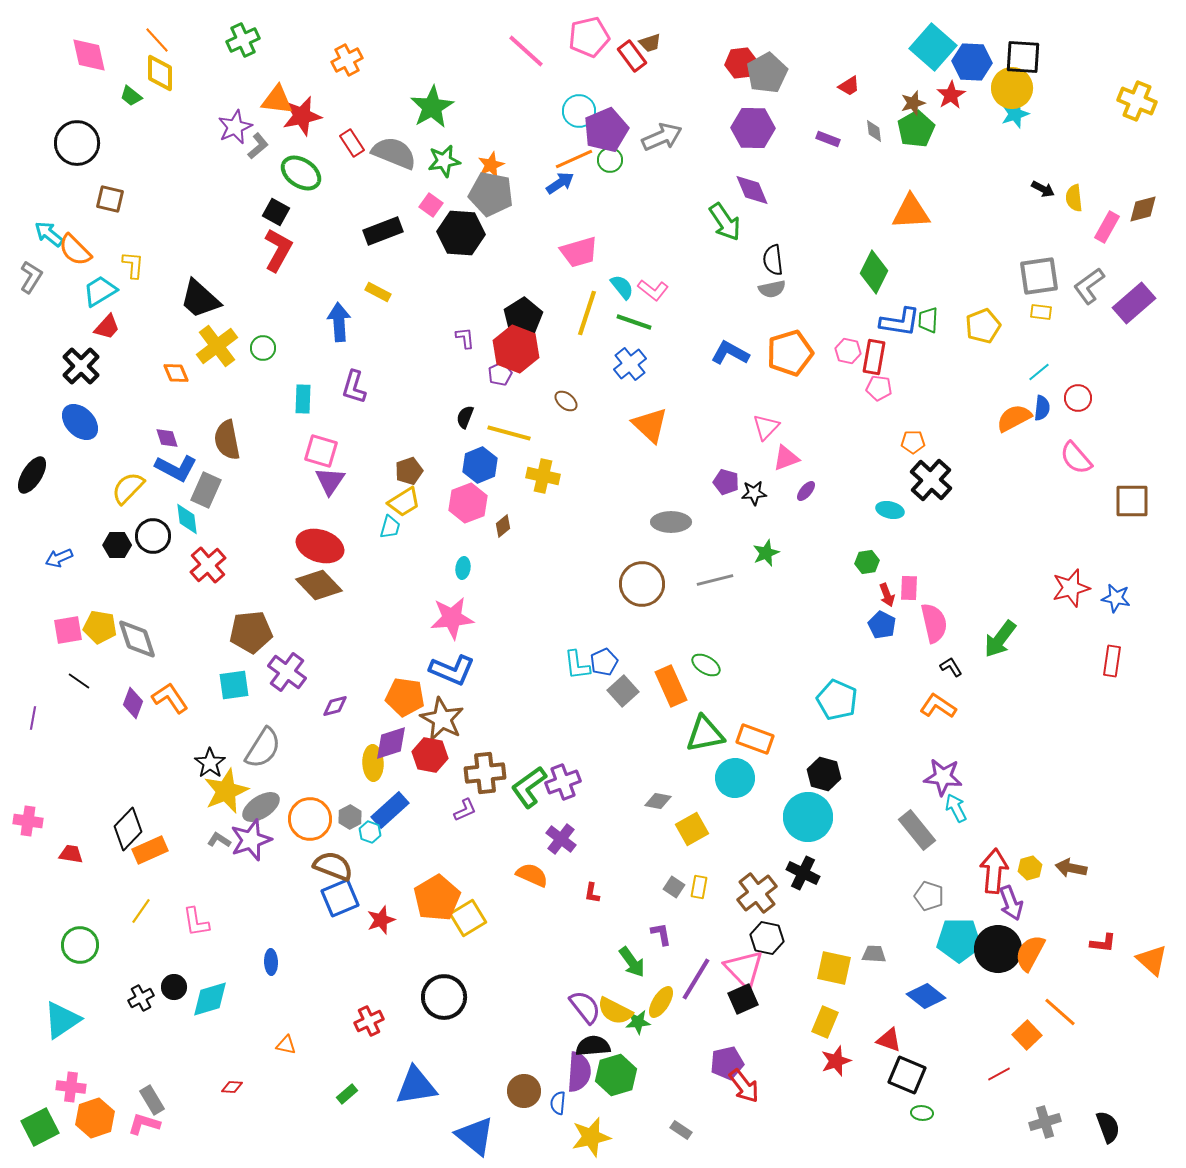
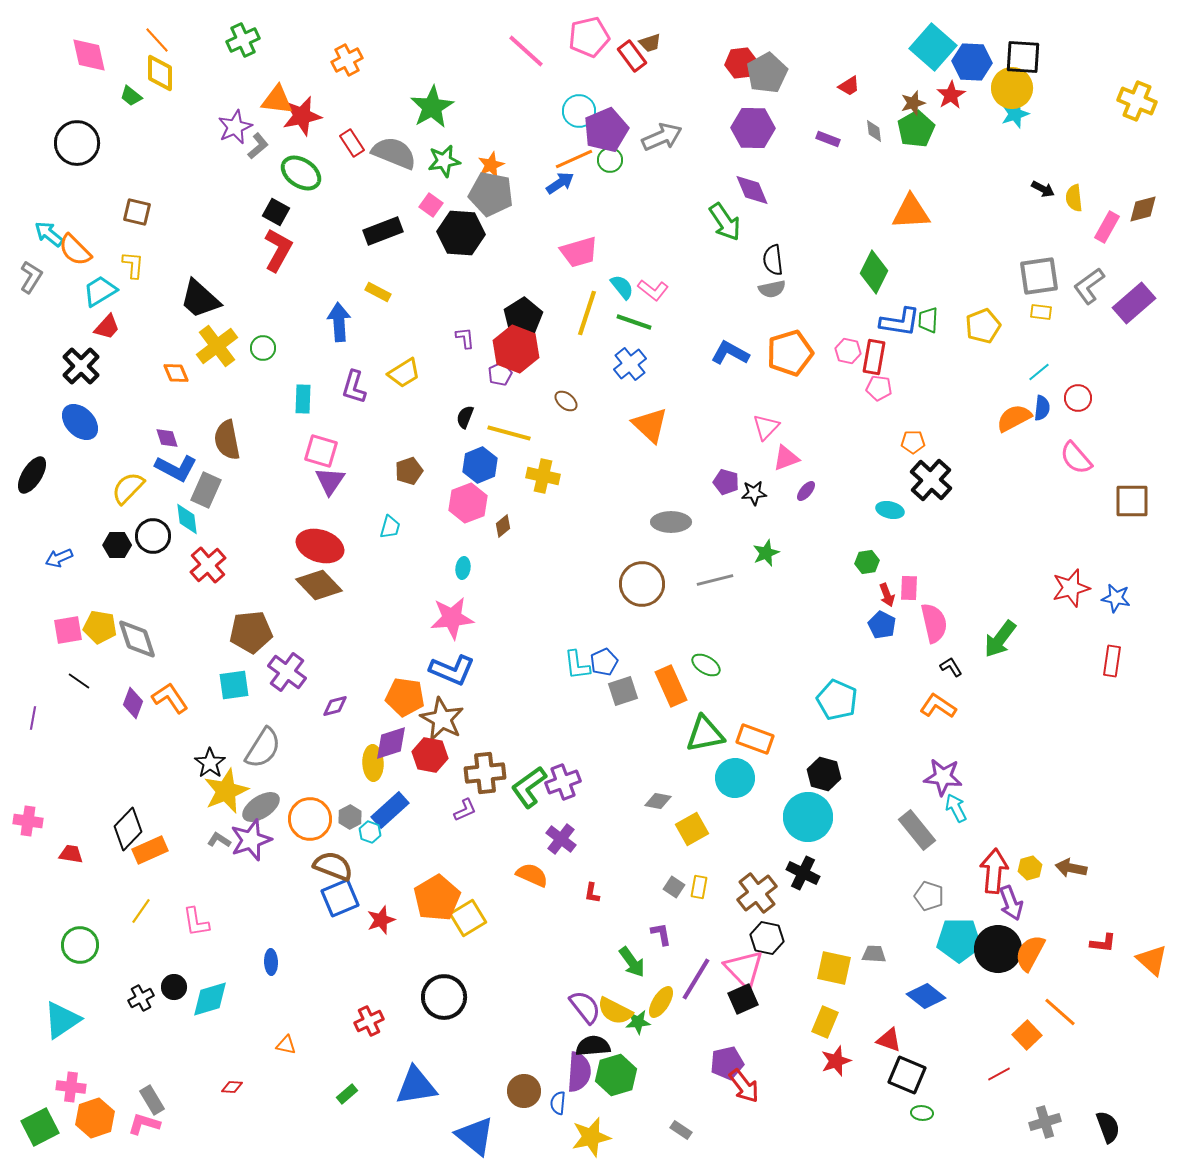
brown square at (110, 199): moved 27 px right, 13 px down
yellow trapezoid at (404, 502): moved 129 px up
gray square at (623, 691): rotated 24 degrees clockwise
